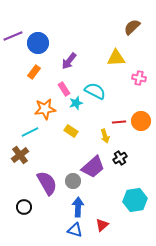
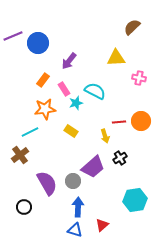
orange rectangle: moved 9 px right, 8 px down
